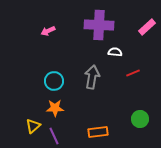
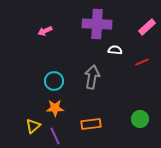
purple cross: moved 2 px left, 1 px up
pink arrow: moved 3 px left
white semicircle: moved 2 px up
red line: moved 9 px right, 11 px up
orange rectangle: moved 7 px left, 8 px up
purple line: moved 1 px right
